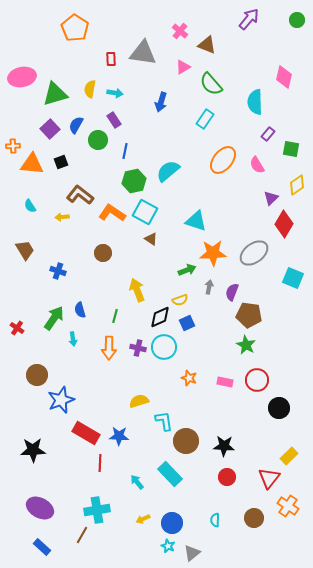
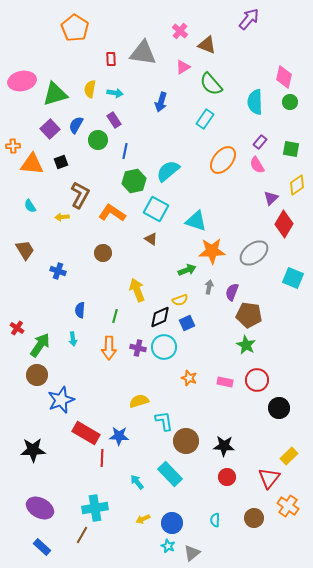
green circle at (297, 20): moved 7 px left, 82 px down
pink ellipse at (22, 77): moved 4 px down
purple rectangle at (268, 134): moved 8 px left, 8 px down
brown L-shape at (80, 195): rotated 80 degrees clockwise
cyan square at (145, 212): moved 11 px right, 3 px up
orange star at (213, 253): moved 1 px left, 2 px up
blue semicircle at (80, 310): rotated 21 degrees clockwise
green arrow at (54, 318): moved 14 px left, 27 px down
red line at (100, 463): moved 2 px right, 5 px up
cyan cross at (97, 510): moved 2 px left, 2 px up
